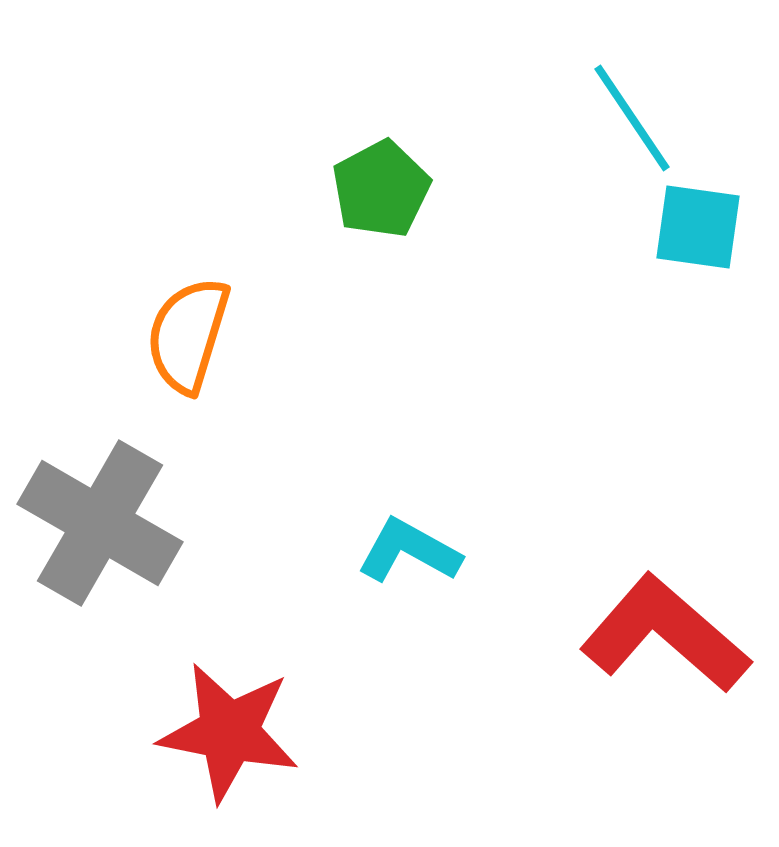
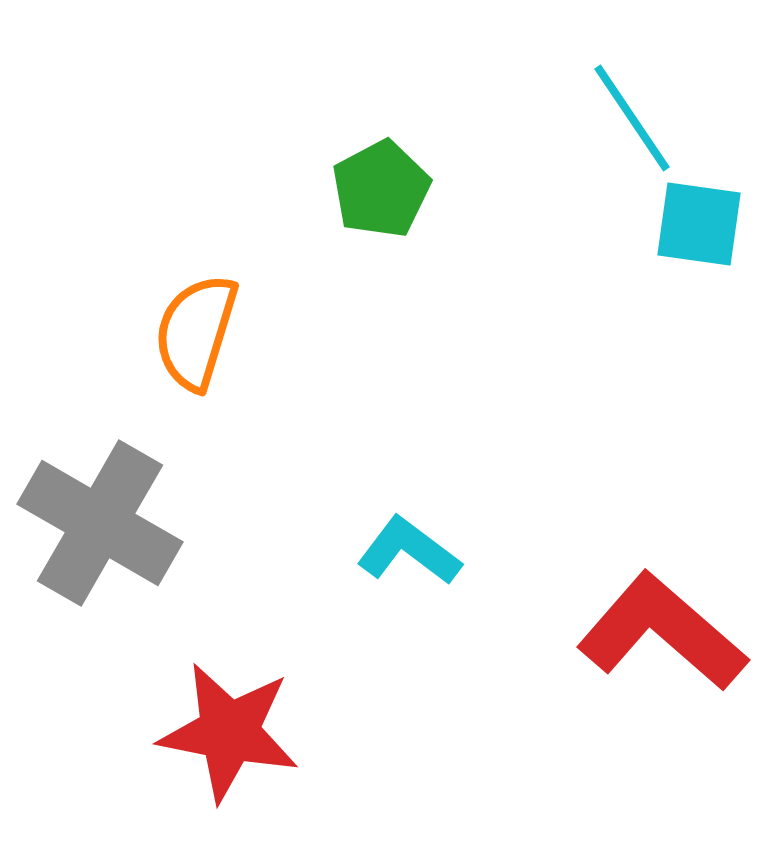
cyan square: moved 1 px right, 3 px up
orange semicircle: moved 8 px right, 3 px up
cyan L-shape: rotated 8 degrees clockwise
red L-shape: moved 3 px left, 2 px up
